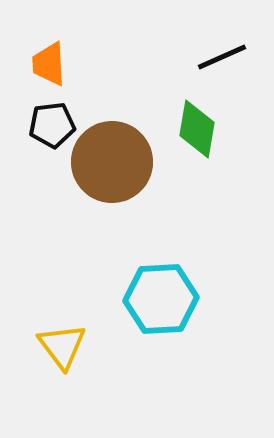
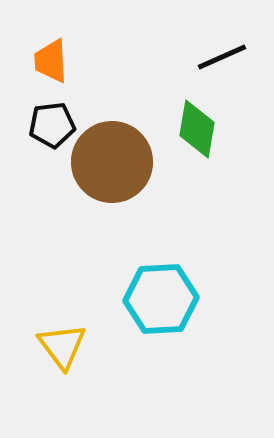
orange trapezoid: moved 2 px right, 3 px up
